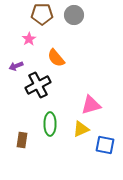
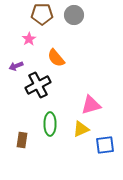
blue square: rotated 18 degrees counterclockwise
